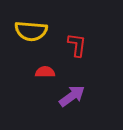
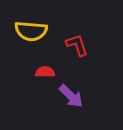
red L-shape: rotated 25 degrees counterclockwise
purple arrow: moved 1 px left; rotated 80 degrees clockwise
